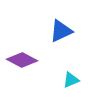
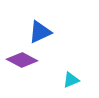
blue triangle: moved 21 px left, 1 px down
